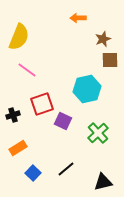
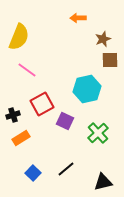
red square: rotated 10 degrees counterclockwise
purple square: moved 2 px right
orange rectangle: moved 3 px right, 10 px up
